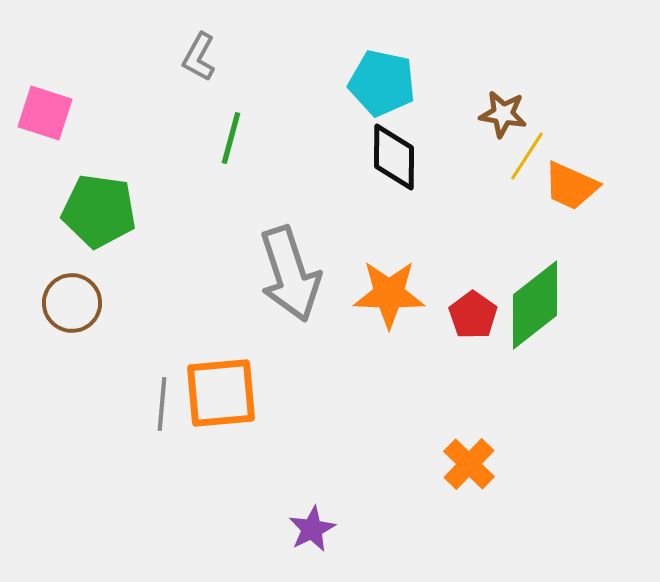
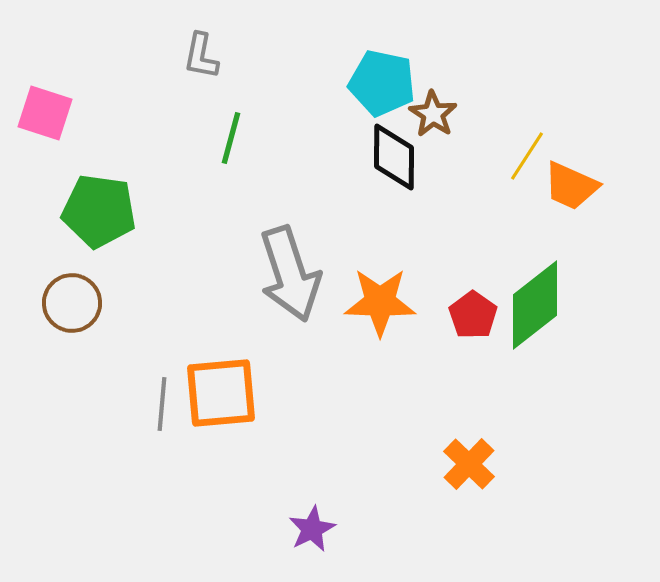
gray L-shape: moved 2 px right, 1 px up; rotated 18 degrees counterclockwise
brown star: moved 70 px left; rotated 24 degrees clockwise
orange star: moved 9 px left, 8 px down
